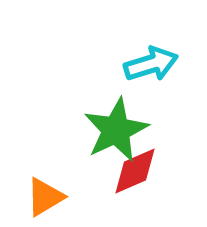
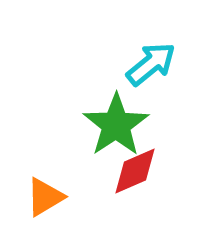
cyan arrow: rotated 22 degrees counterclockwise
green star: moved 5 px up; rotated 8 degrees counterclockwise
